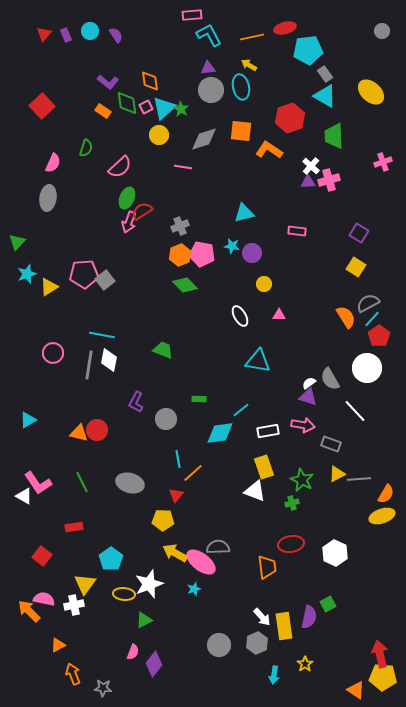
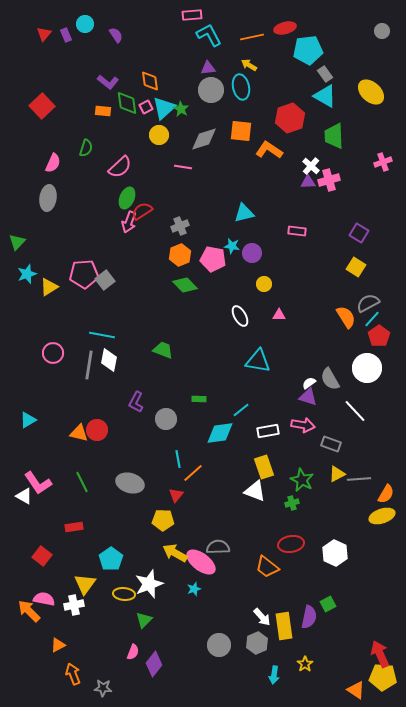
cyan circle at (90, 31): moved 5 px left, 7 px up
orange rectangle at (103, 111): rotated 28 degrees counterclockwise
pink pentagon at (202, 254): moved 11 px right, 5 px down
orange trapezoid at (267, 567): rotated 135 degrees clockwise
green triangle at (144, 620): rotated 18 degrees counterclockwise
red arrow at (380, 654): rotated 12 degrees counterclockwise
